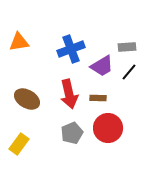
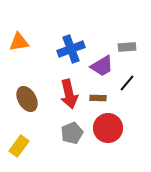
black line: moved 2 px left, 11 px down
brown ellipse: rotated 30 degrees clockwise
yellow rectangle: moved 2 px down
